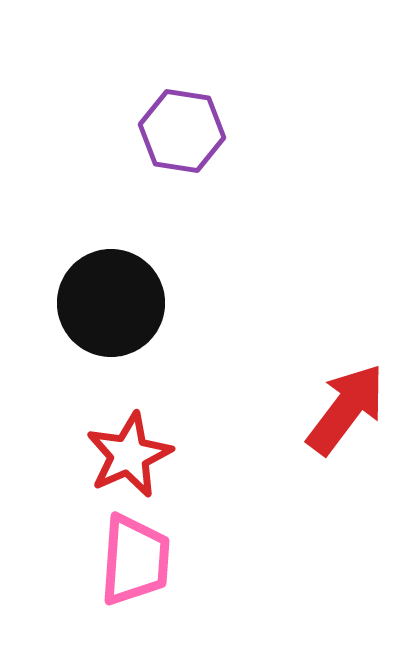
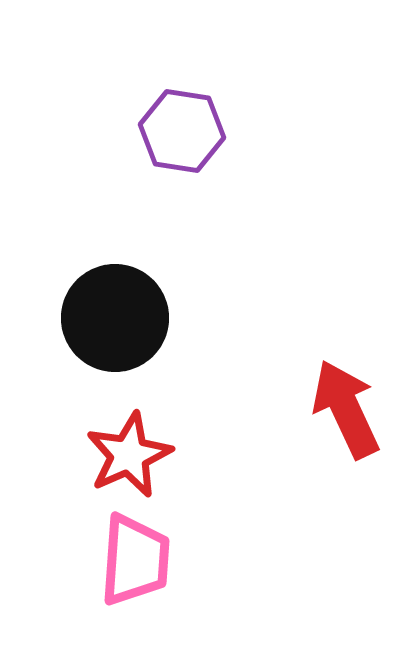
black circle: moved 4 px right, 15 px down
red arrow: rotated 62 degrees counterclockwise
